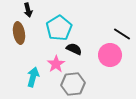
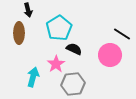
brown ellipse: rotated 10 degrees clockwise
